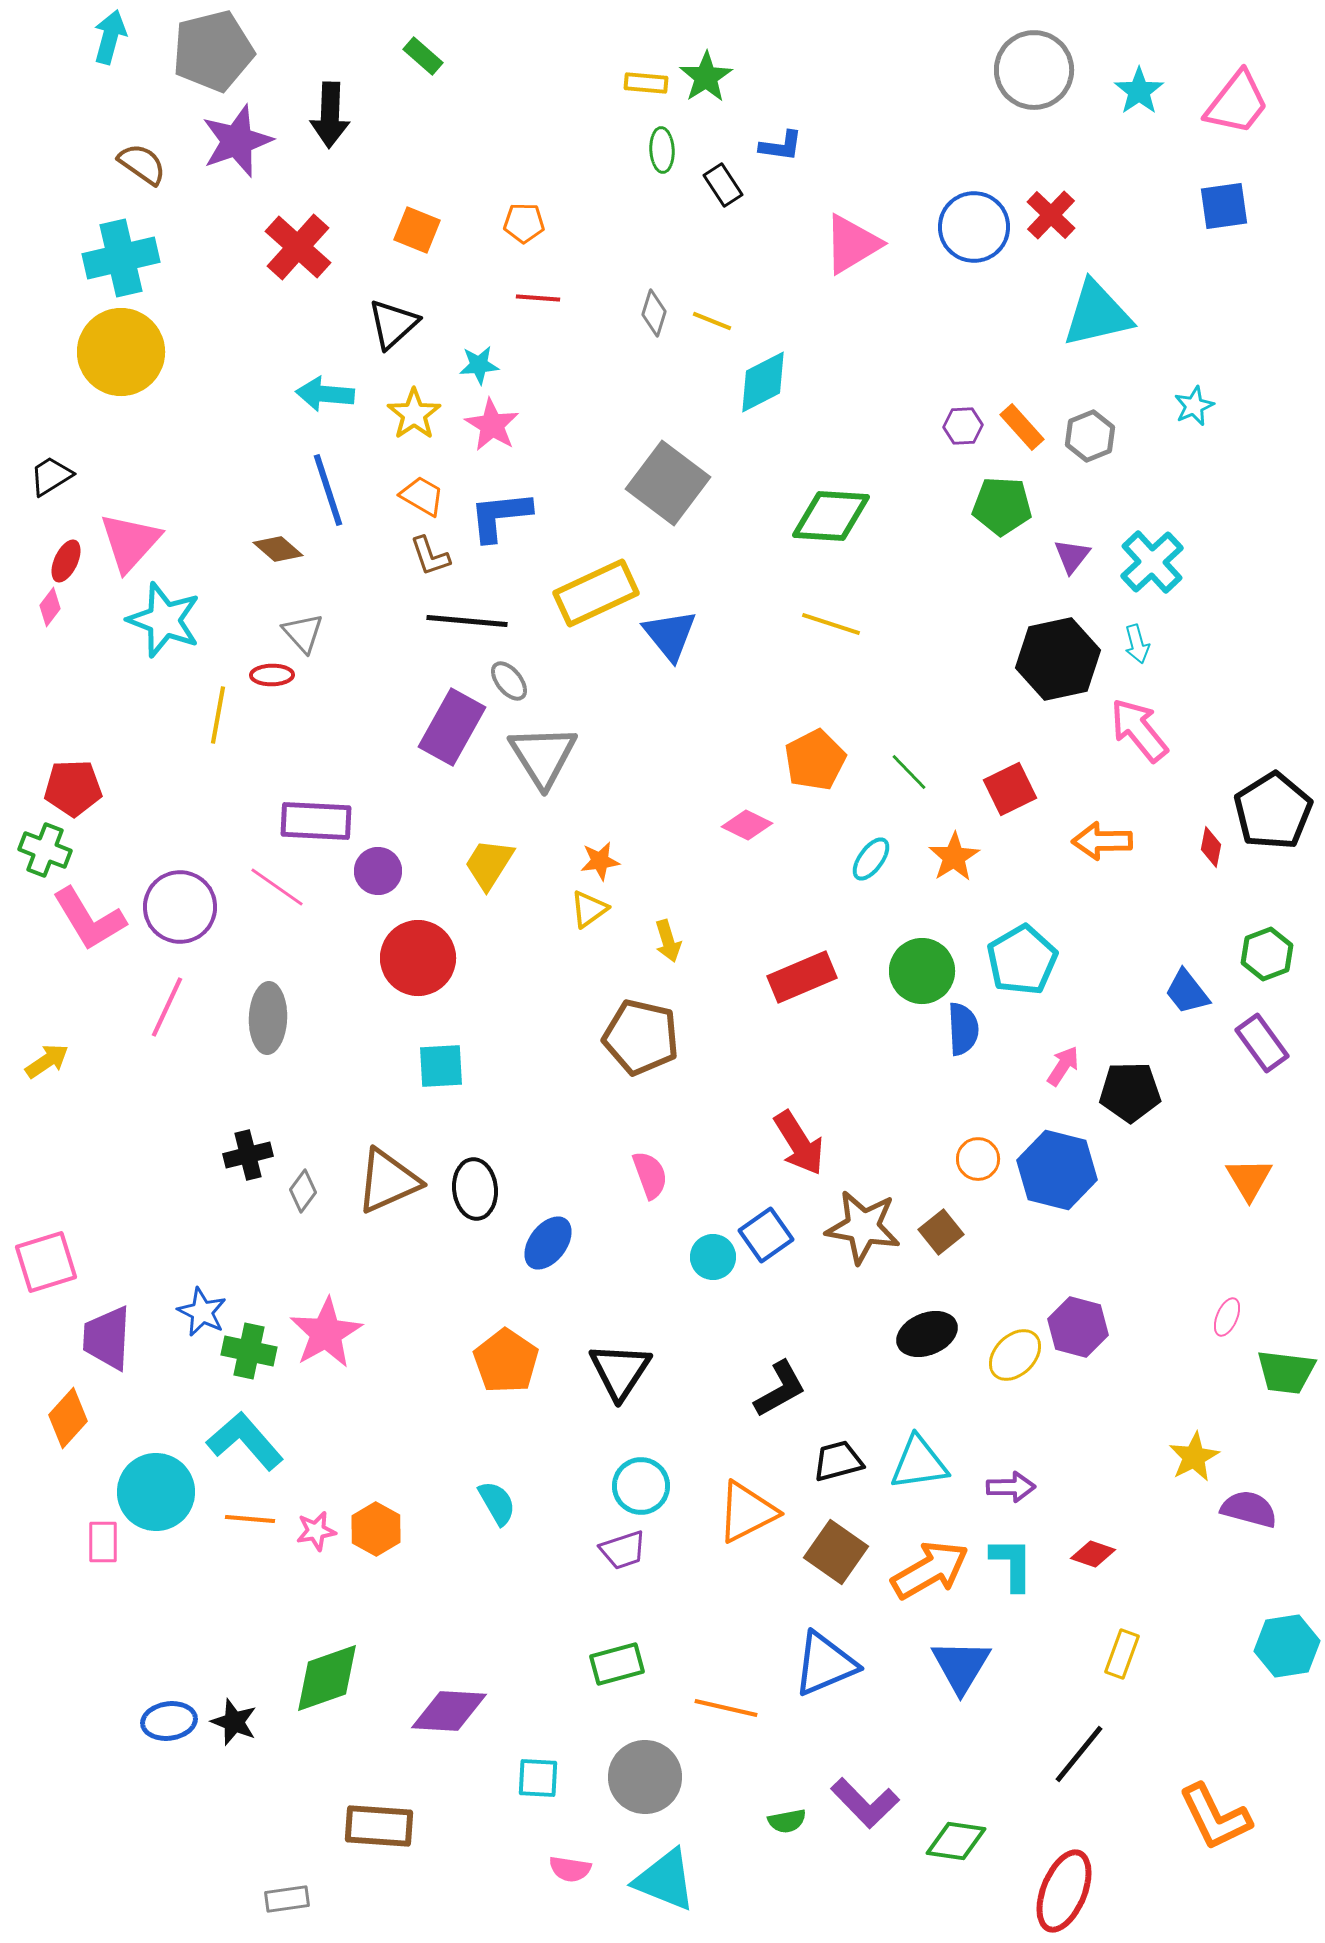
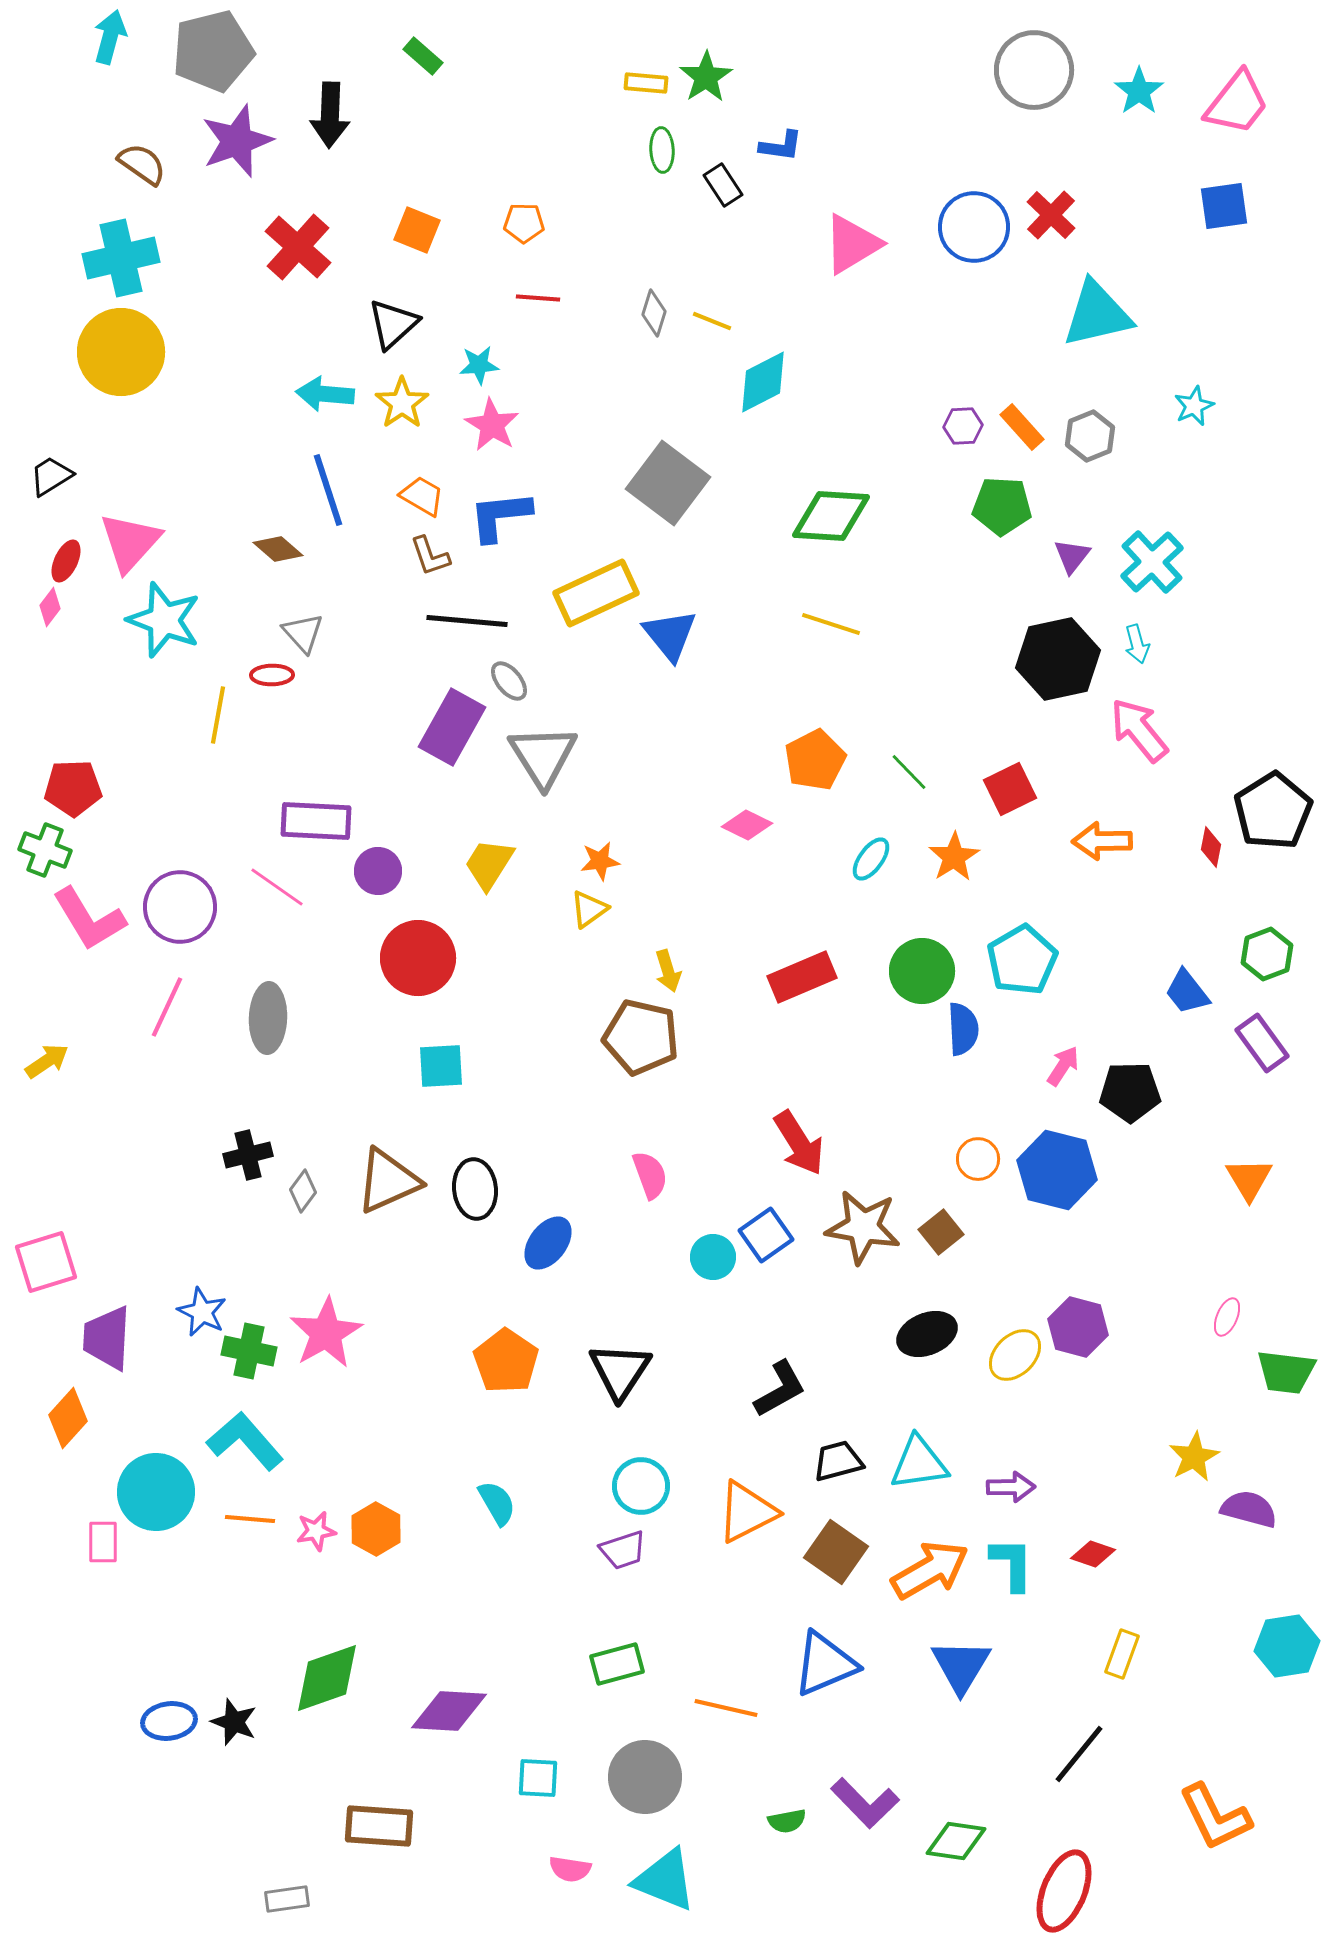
yellow star at (414, 414): moved 12 px left, 11 px up
yellow arrow at (668, 941): moved 30 px down
